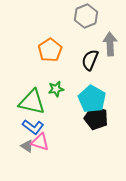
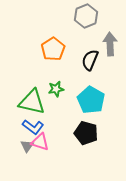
orange pentagon: moved 3 px right, 1 px up
cyan pentagon: moved 1 px left, 1 px down
black pentagon: moved 10 px left, 15 px down
gray triangle: rotated 32 degrees clockwise
